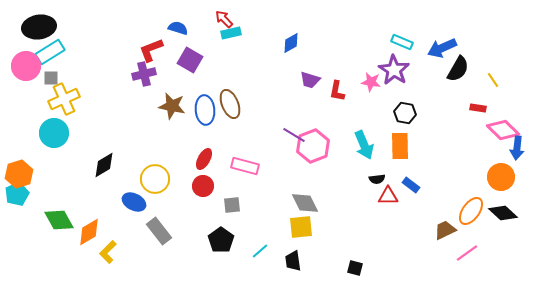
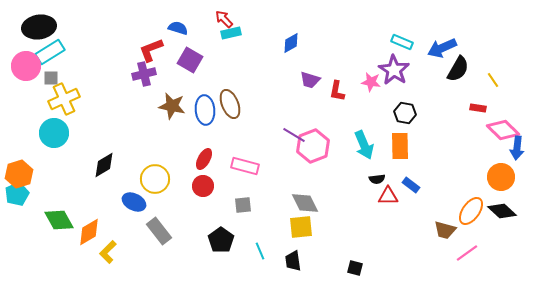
gray square at (232, 205): moved 11 px right
black diamond at (503, 213): moved 1 px left, 2 px up
brown trapezoid at (445, 230): rotated 140 degrees counterclockwise
cyan line at (260, 251): rotated 72 degrees counterclockwise
